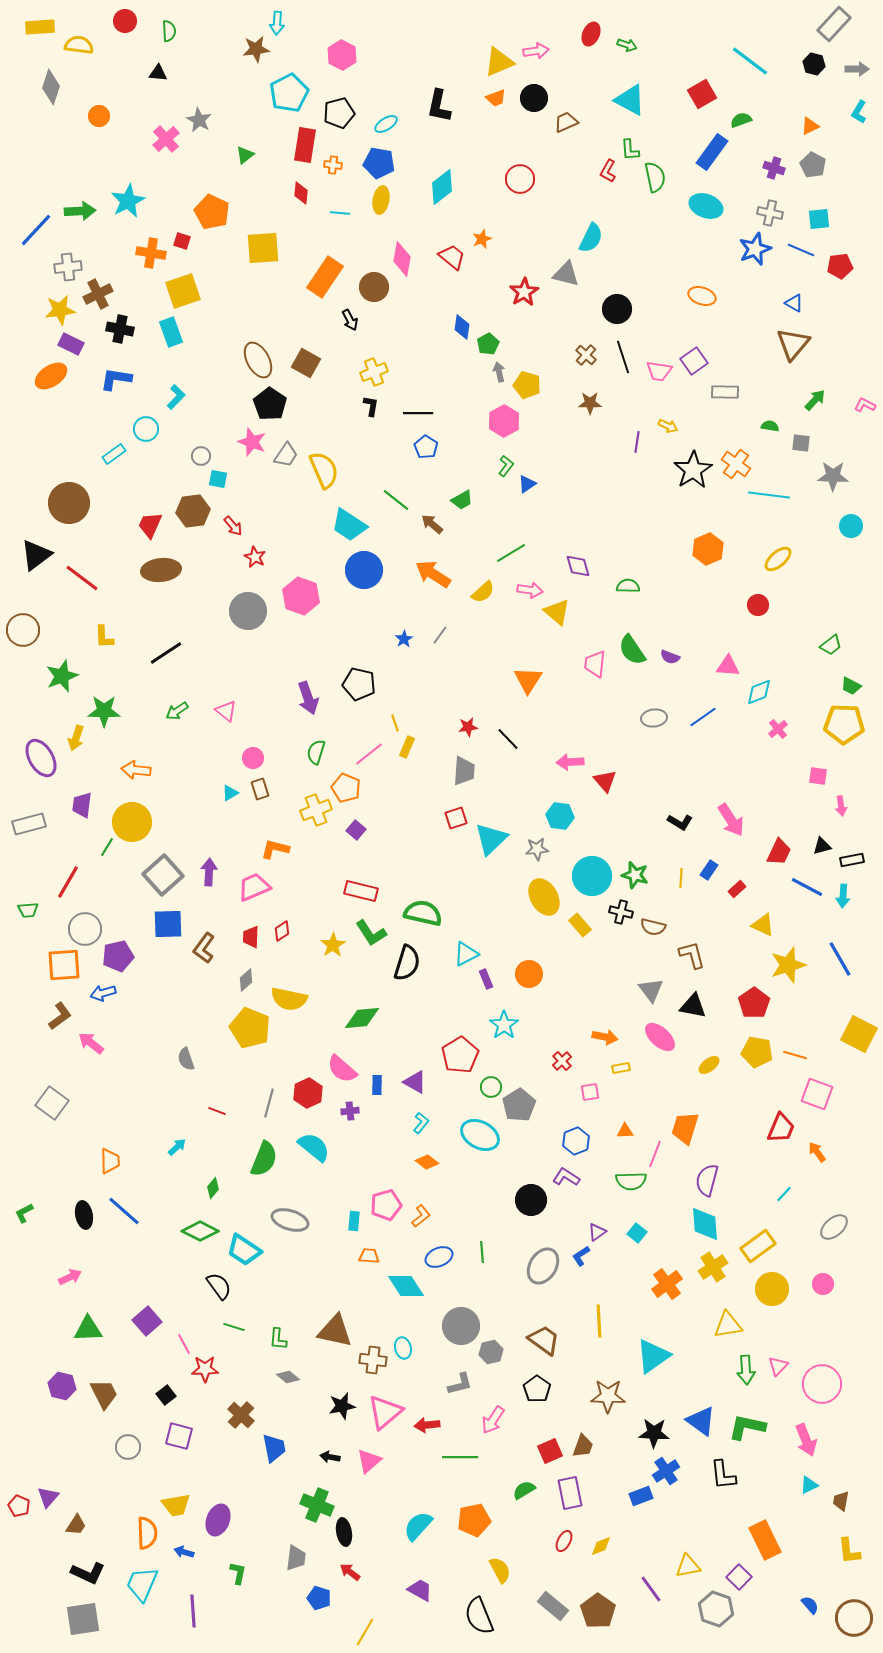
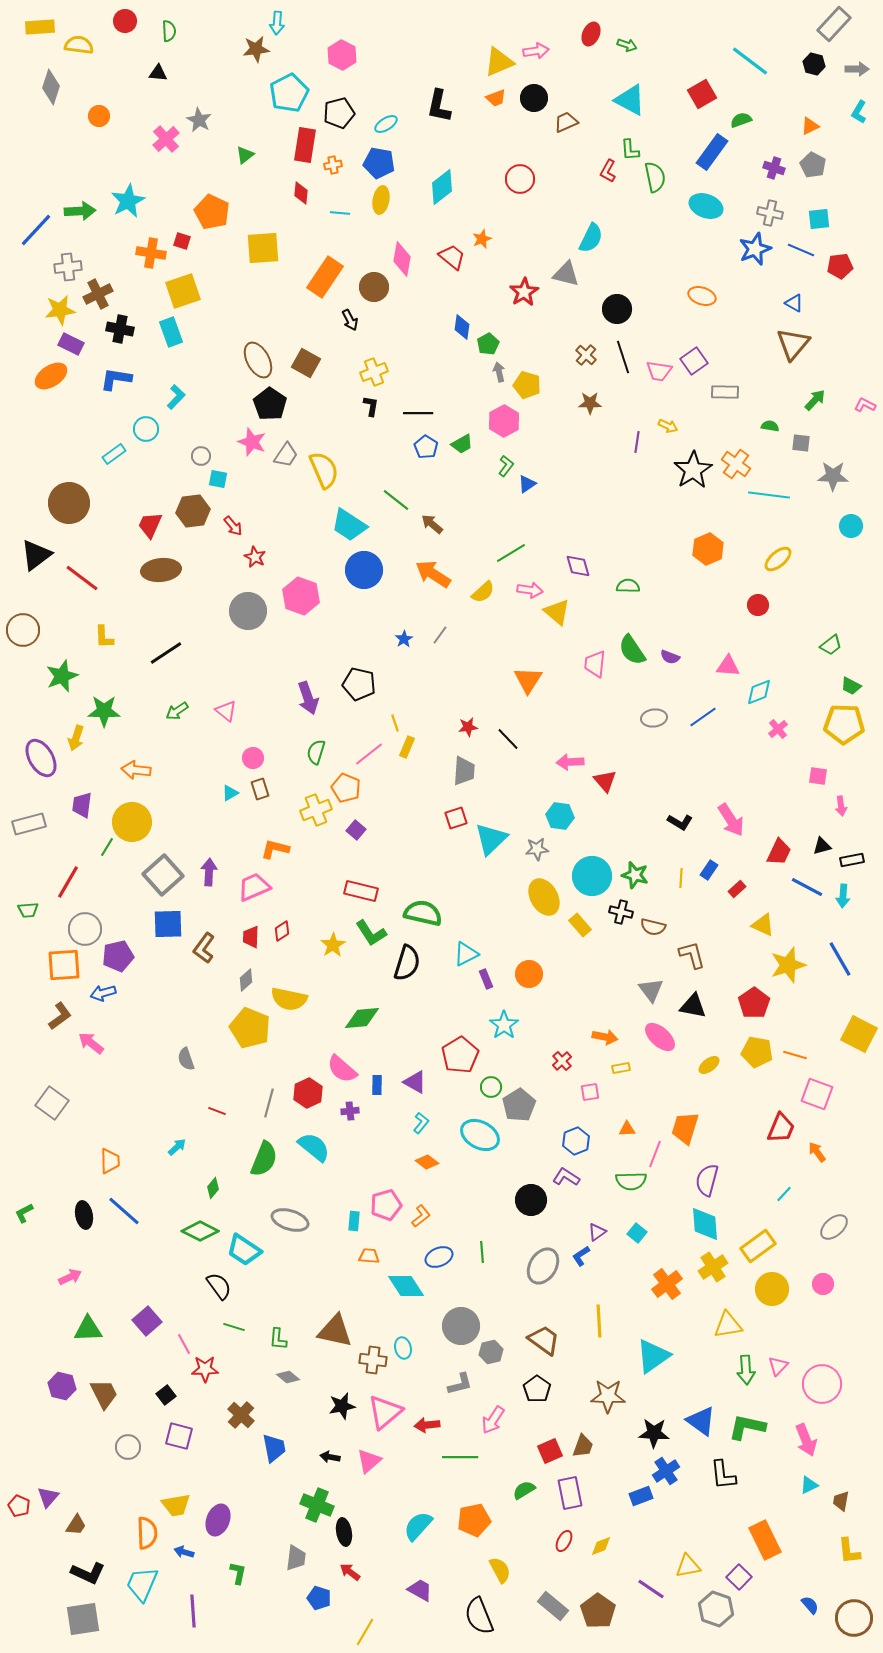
orange cross at (333, 165): rotated 18 degrees counterclockwise
green trapezoid at (462, 500): moved 56 px up
orange triangle at (625, 1131): moved 2 px right, 2 px up
purple line at (651, 1589): rotated 20 degrees counterclockwise
